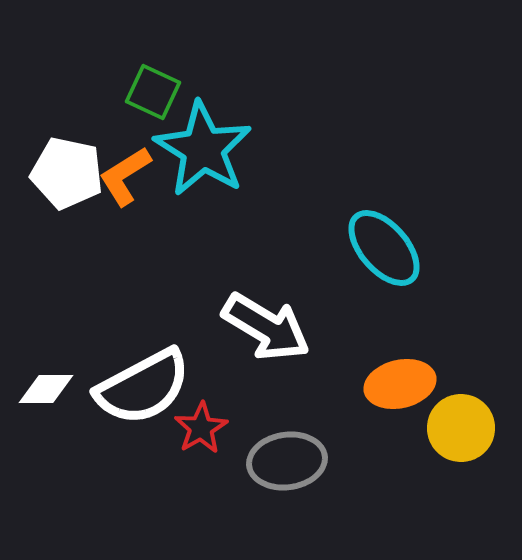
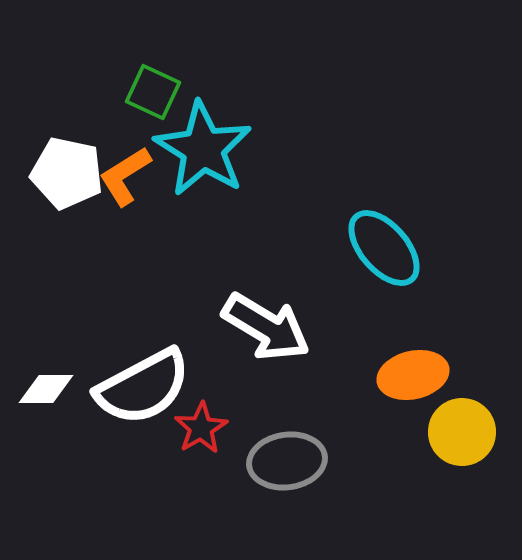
orange ellipse: moved 13 px right, 9 px up
yellow circle: moved 1 px right, 4 px down
